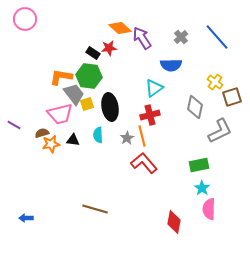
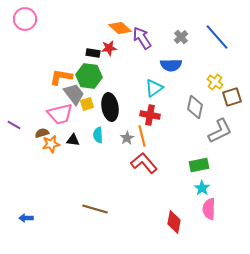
black rectangle: rotated 24 degrees counterclockwise
red cross: rotated 24 degrees clockwise
